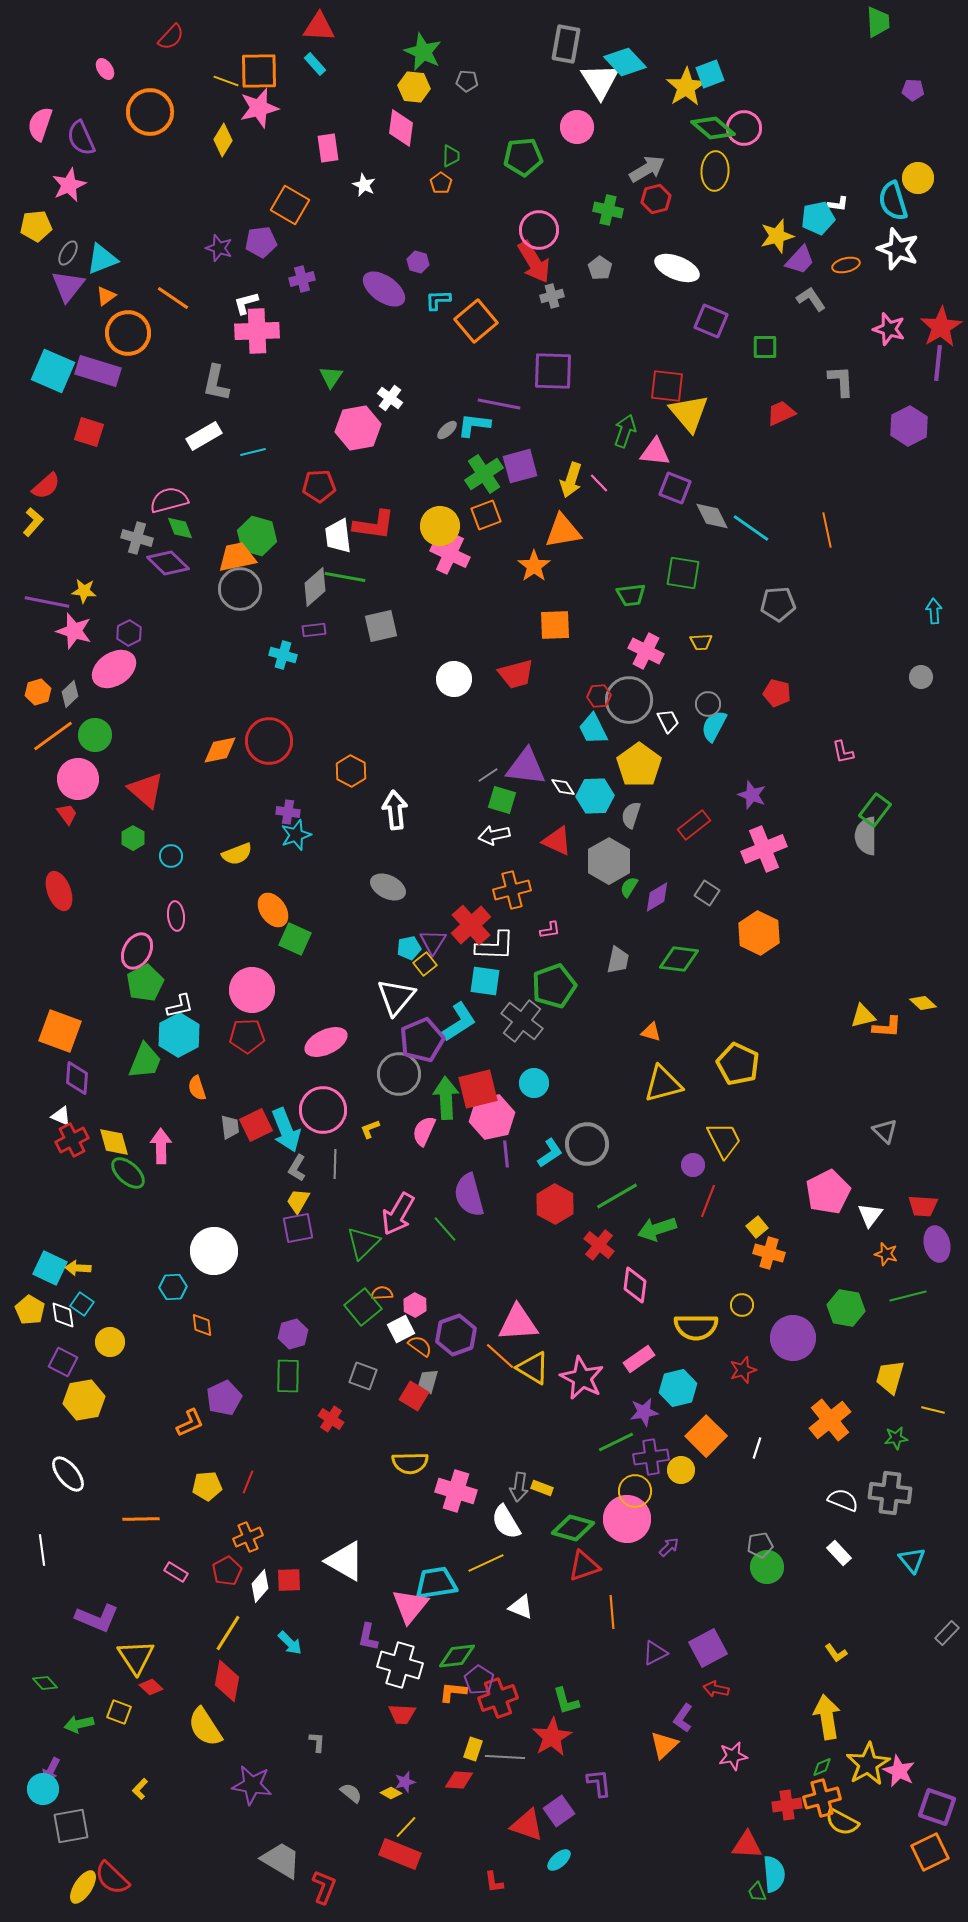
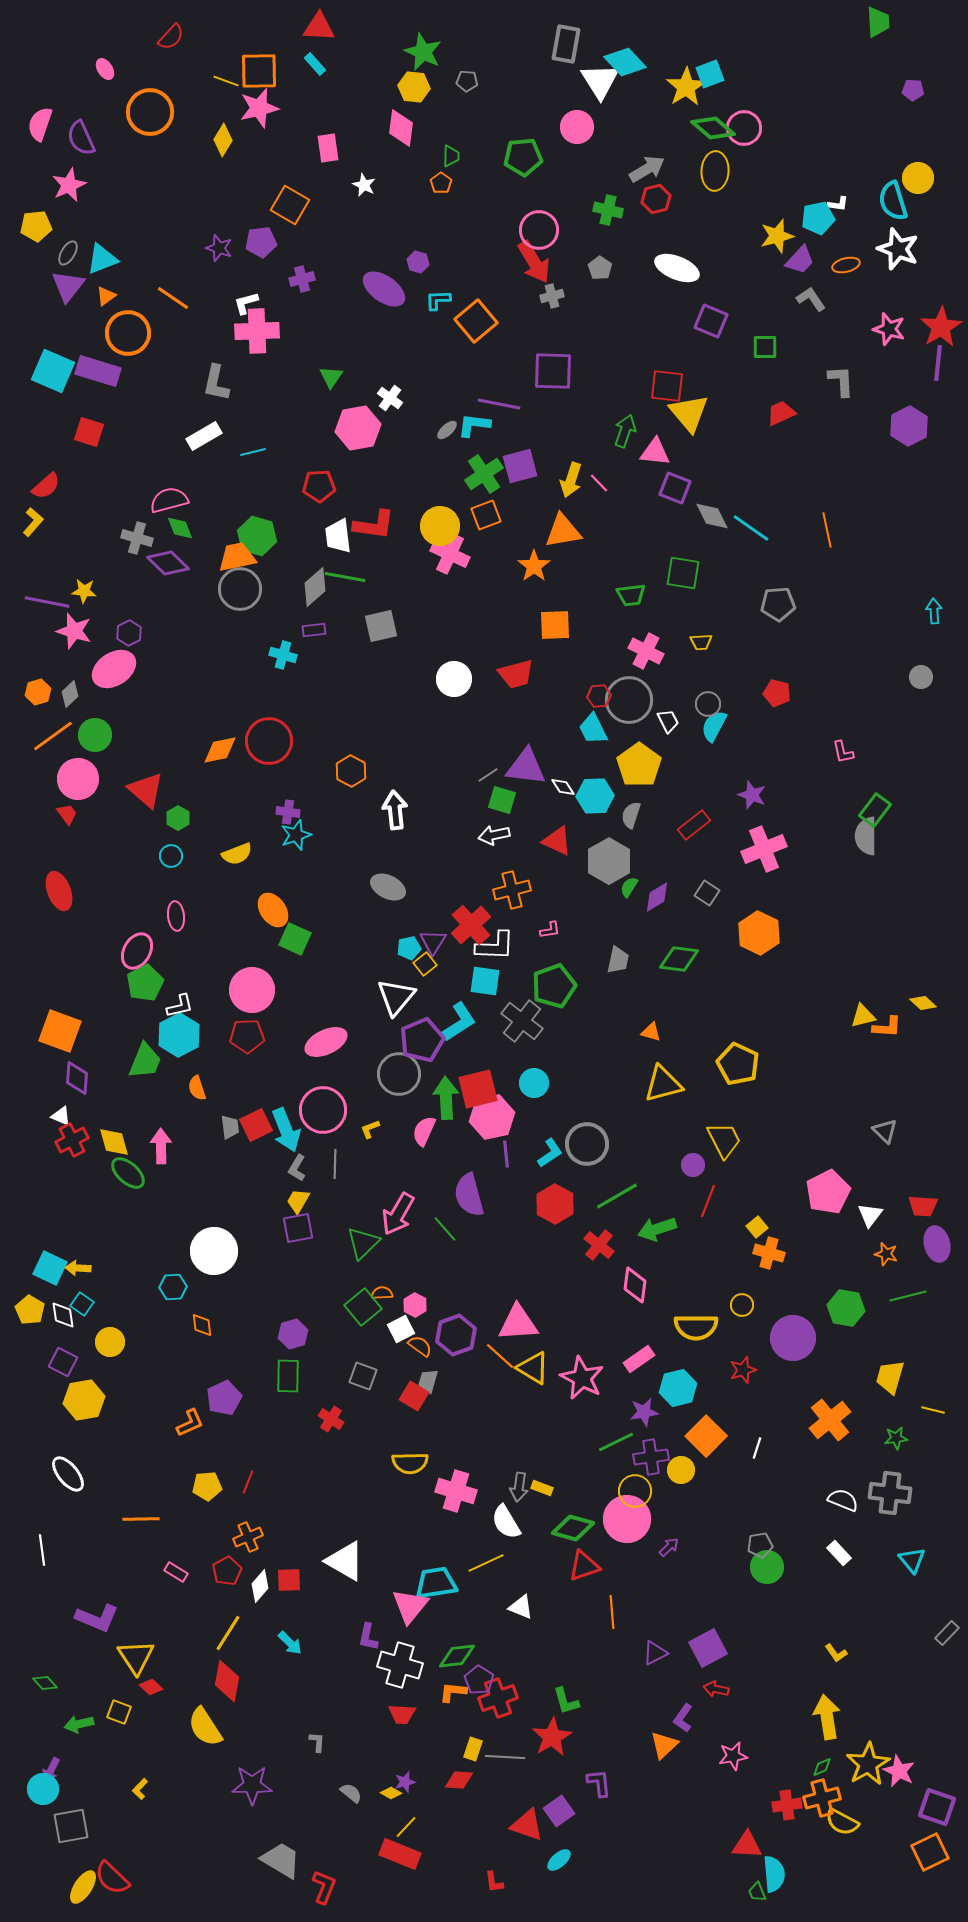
green hexagon at (133, 838): moved 45 px right, 20 px up
purple star at (252, 1785): rotated 9 degrees counterclockwise
